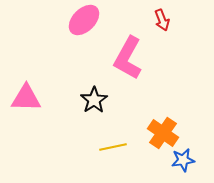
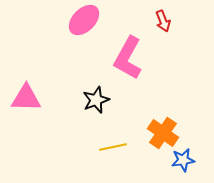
red arrow: moved 1 px right, 1 px down
black star: moved 2 px right; rotated 12 degrees clockwise
